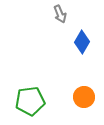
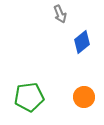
blue diamond: rotated 20 degrees clockwise
green pentagon: moved 1 px left, 4 px up
